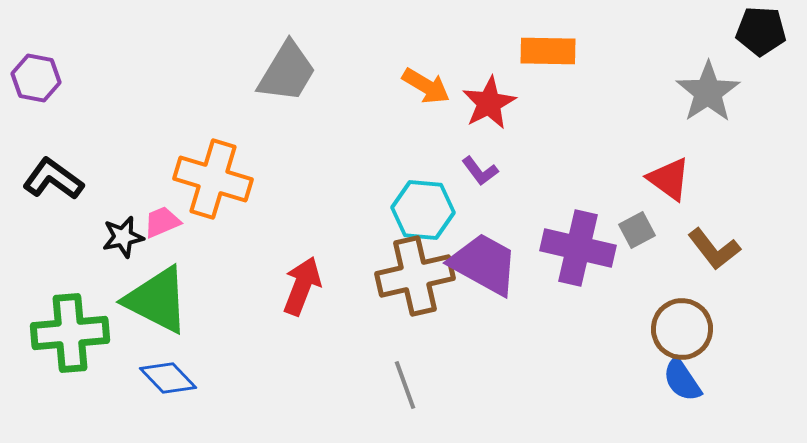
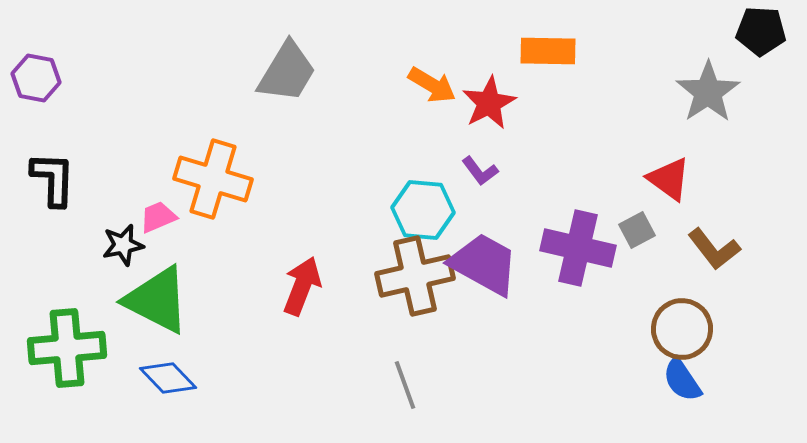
orange arrow: moved 6 px right, 1 px up
black L-shape: rotated 56 degrees clockwise
pink trapezoid: moved 4 px left, 5 px up
black star: moved 8 px down
green cross: moved 3 px left, 15 px down
